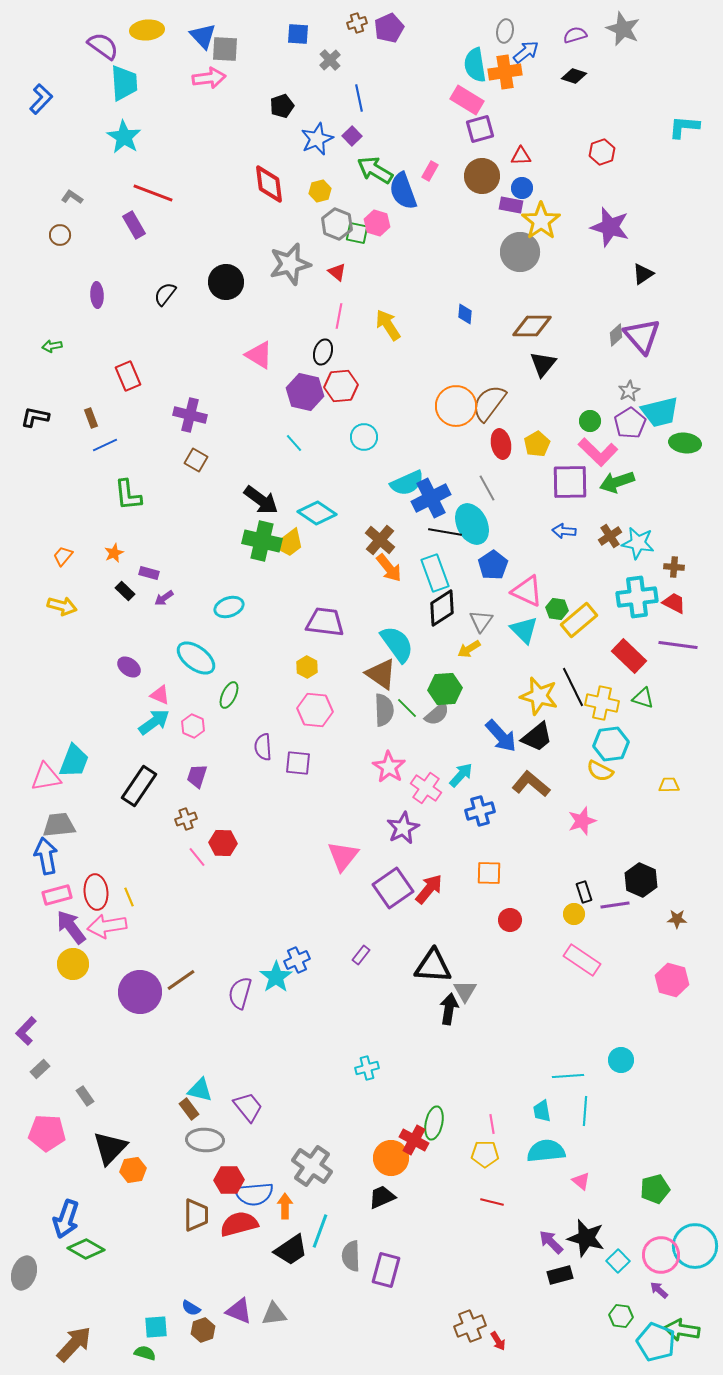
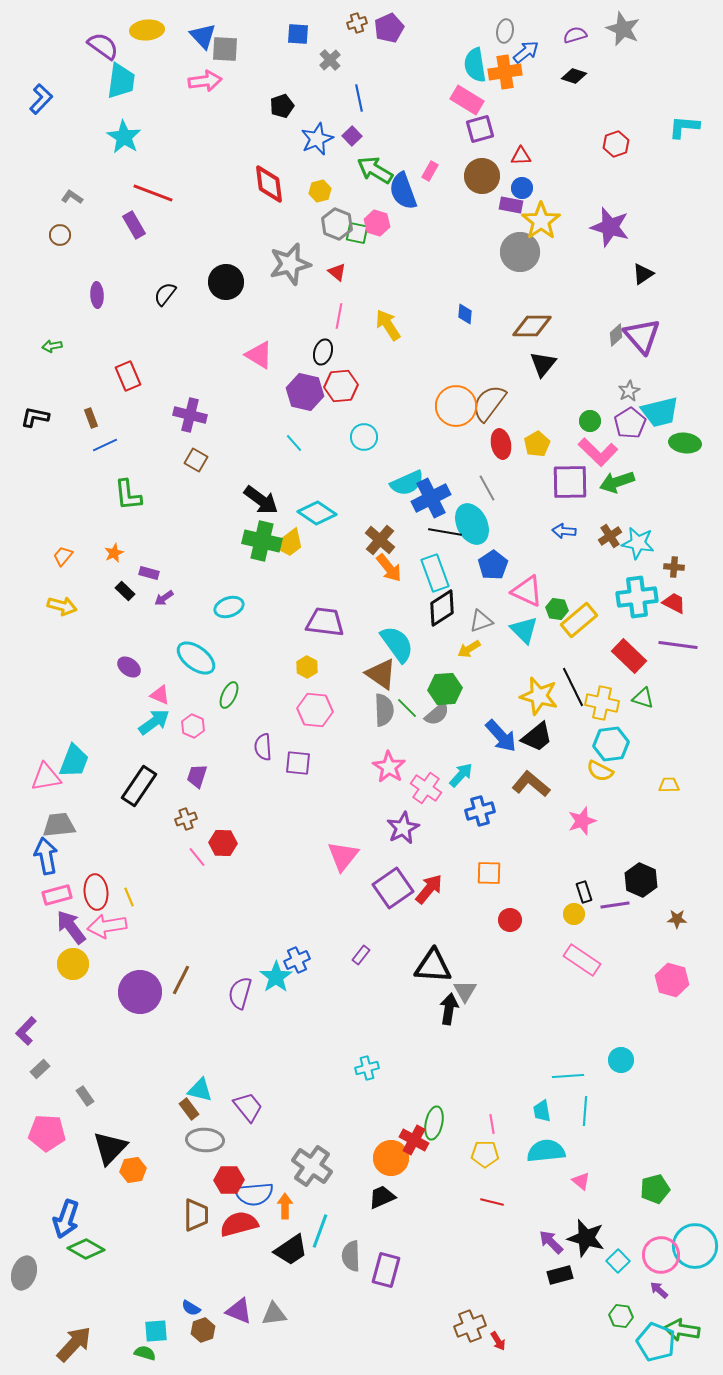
pink arrow at (209, 78): moved 4 px left, 3 px down
cyan trapezoid at (124, 83): moved 3 px left, 2 px up; rotated 12 degrees clockwise
red hexagon at (602, 152): moved 14 px right, 8 px up
gray triangle at (481, 621): rotated 35 degrees clockwise
brown line at (181, 980): rotated 28 degrees counterclockwise
cyan square at (156, 1327): moved 4 px down
